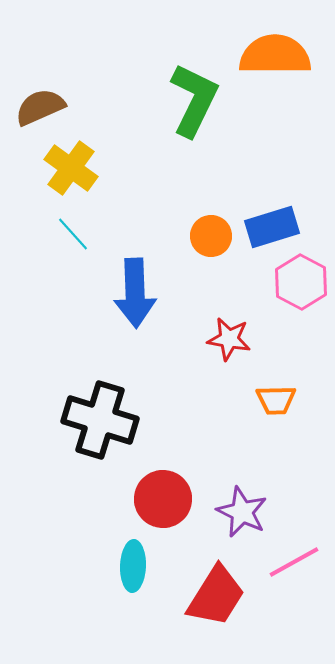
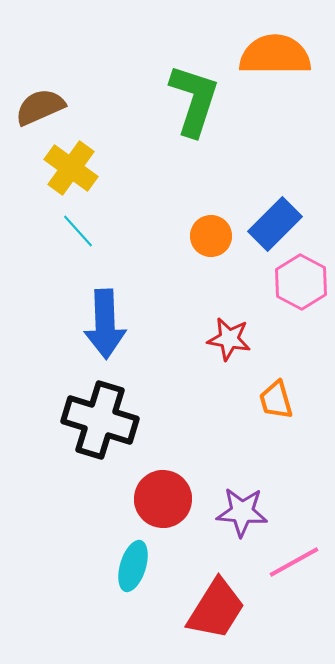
green L-shape: rotated 8 degrees counterclockwise
blue rectangle: moved 3 px right, 3 px up; rotated 28 degrees counterclockwise
cyan line: moved 5 px right, 3 px up
blue arrow: moved 30 px left, 31 px down
orange trapezoid: rotated 75 degrees clockwise
purple star: rotated 21 degrees counterclockwise
cyan ellipse: rotated 15 degrees clockwise
red trapezoid: moved 13 px down
